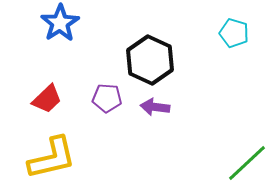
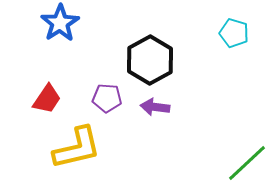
black hexagon: rotated 6 degrees clockwise
red trapezoid: rotated 12 degrees counterclockwise
yellow L-shape: moved 25 px right, 10 px up
